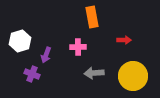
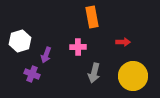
red arrow: moved 1 px left, 2 px down
gray arrow: rotated 72 degrees counterclockwise
